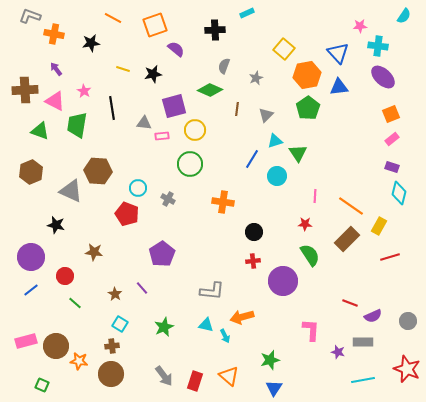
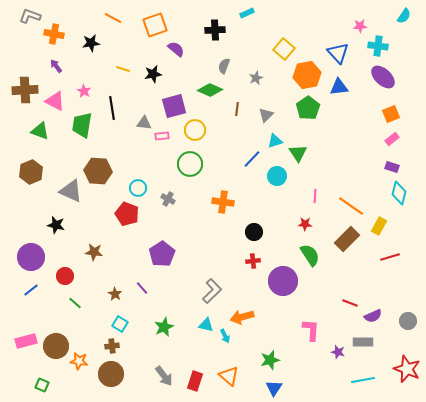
purple arrow at (56, 69): moved 3 px up
green trapezoid at (77, 125): moved 5 px right
blue line at (252, 159): rotated 12 degrees clockwise
gray L-shape at (212, 291): rotated 50 degrees counterclockwise
